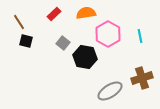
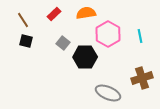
brown line: moved 4 px right, 2 px up
black hexagon: rotated 10 degrees counterclockwise
gray ellipse: moved 2 px left, 2 px down; rotated 55 degrees clockwise
